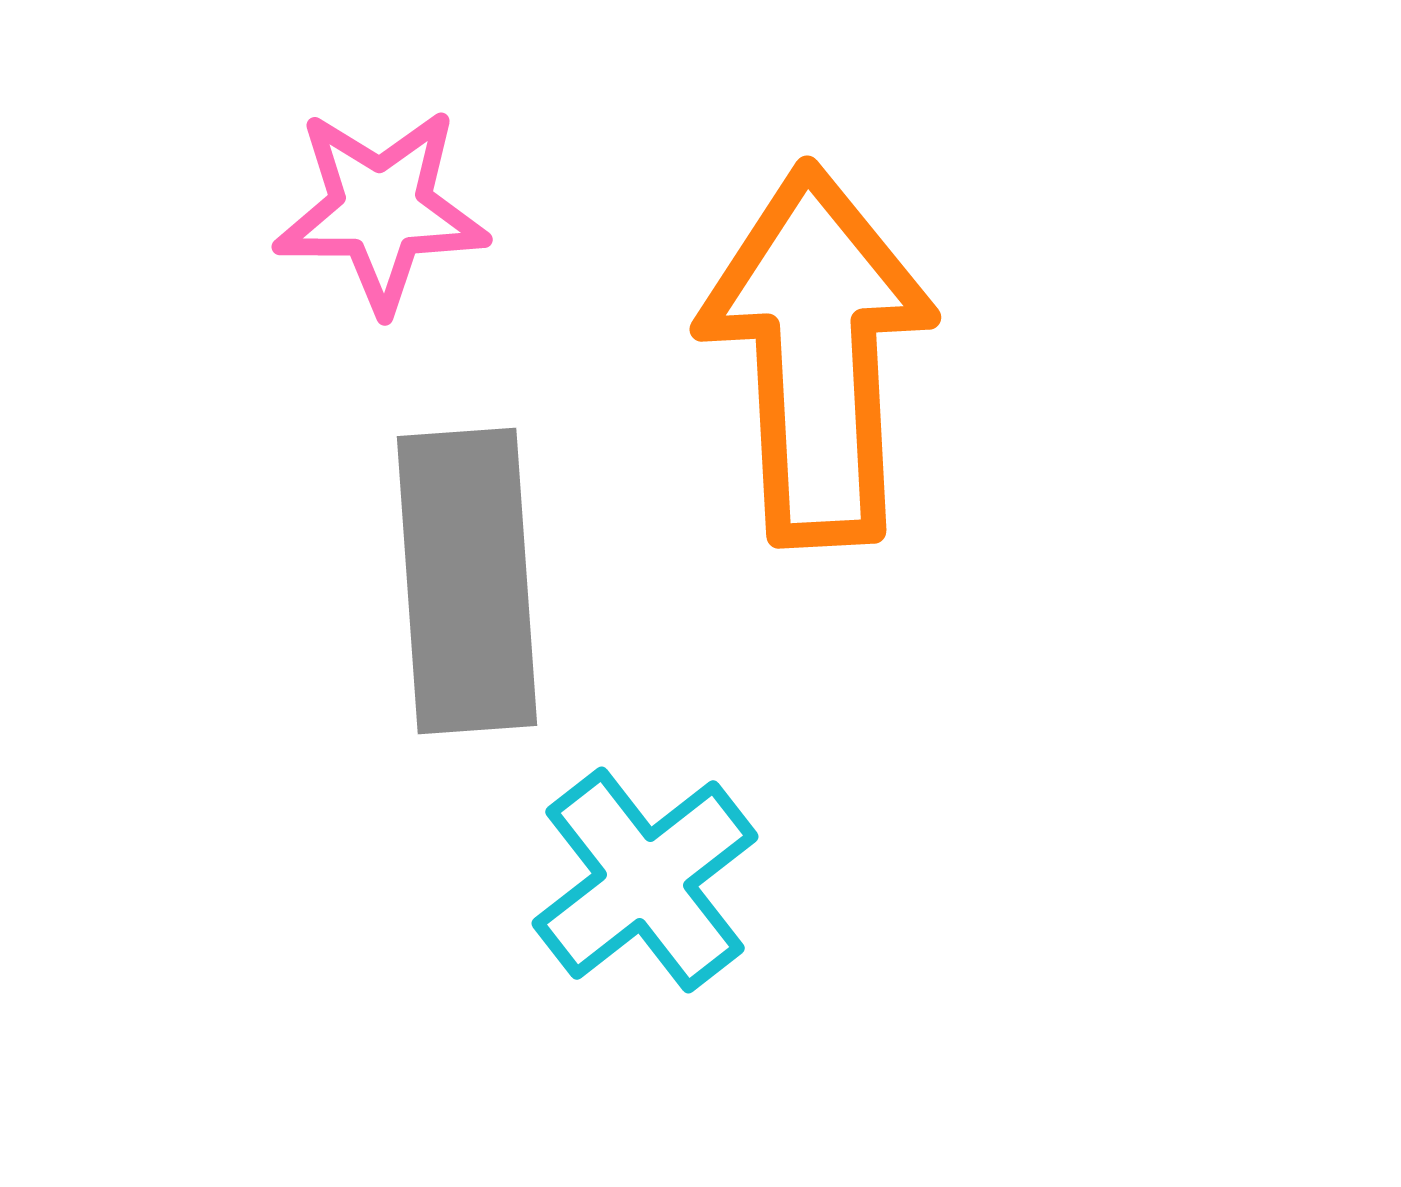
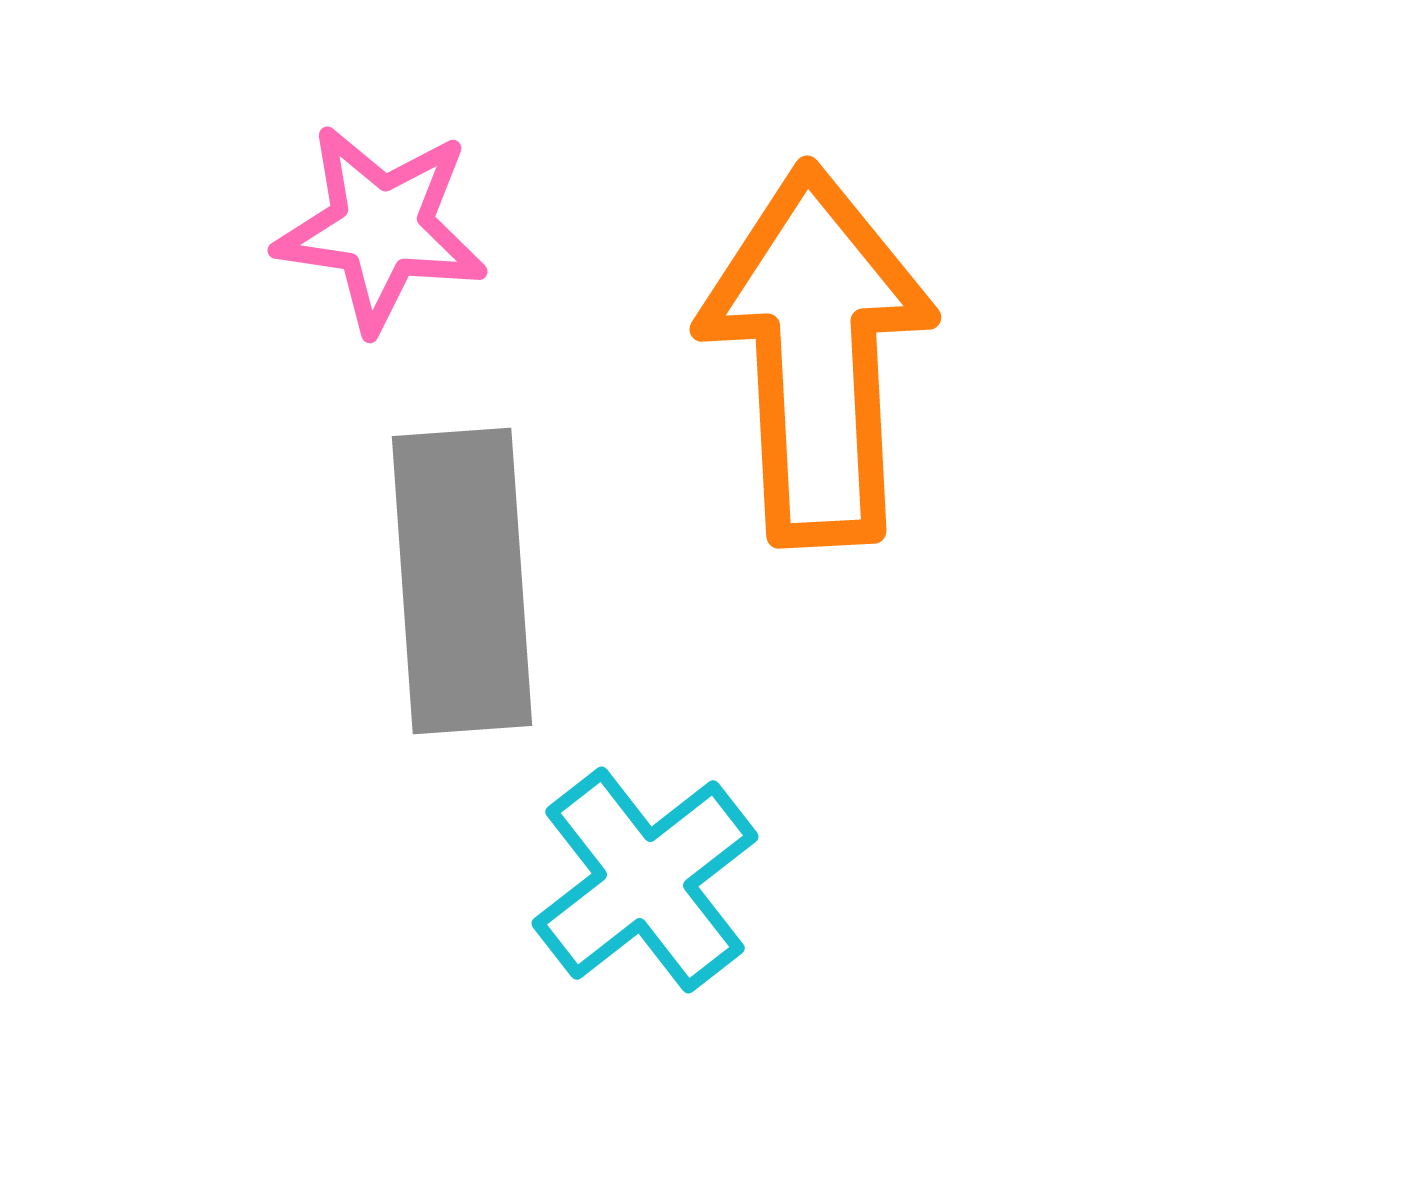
pink star: moved 18 px down; rotated 8 degrees clockwise
gray rectangle: moved 5 px left
